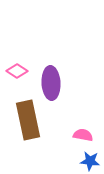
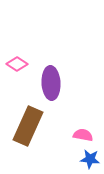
pink diamond: moved 7 px up
brown rectangle: moved 6 px down; rotated 36 degrees clockwise
blue star: moved 2 px up
